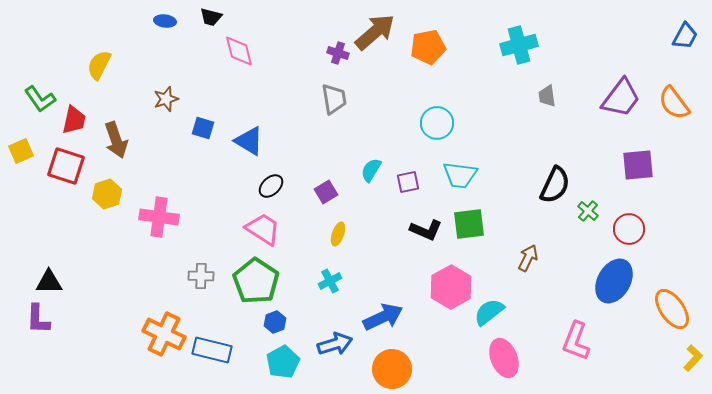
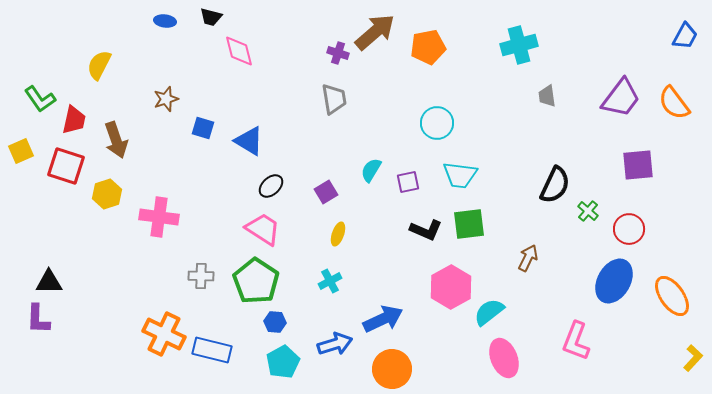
orange ellipse at (672, 309): moved 13 px up
blue arrow at (383, 317): moved 2 px down
blue hexagon at (275, 322): rotated 25 degrees clockwise
